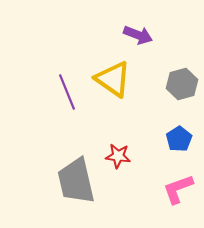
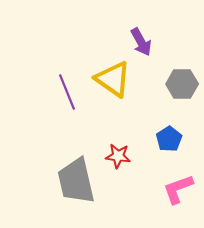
purple arrow: moved 3 px right, 7 px down; rotated 40 degrees clockwise
gray hexagon: rotated 16 degrees clockwise
blue pentagon: moved 10 px left
